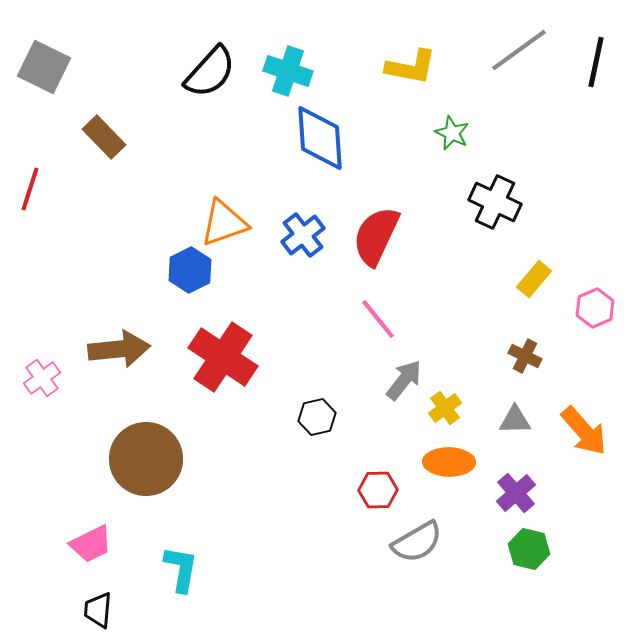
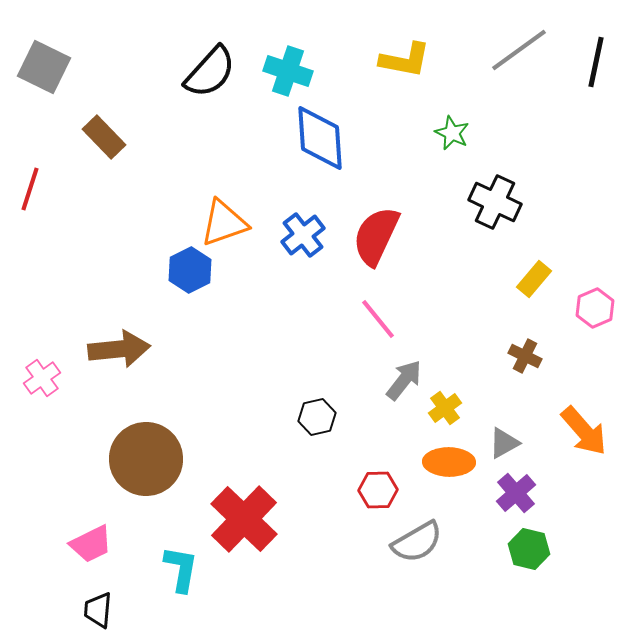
yellow L-shape: moved 6 px left, 7 px up
red cross: moved 21 px right, 162 px down; rotated 10 degrees clockwise
gray triangle: moved 11 px left, 23 px down; rotated 28 degrees counterclockwise
